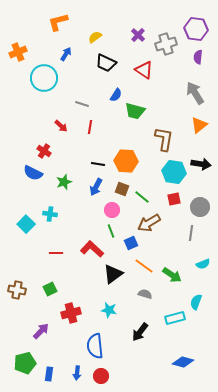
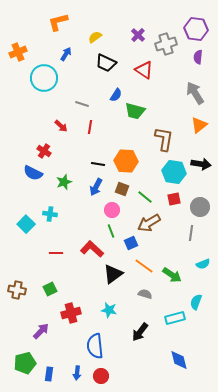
green line at (142, 197): moved 3 px right
blue diamond at (183, 362): moved 4 px left, 2 px up; rotated 60 degrees clockwise
